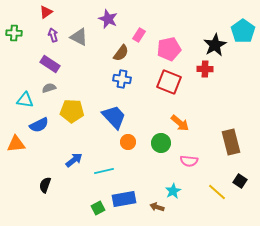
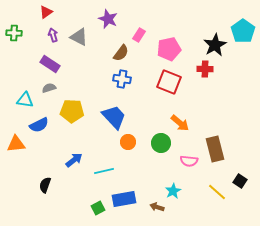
brown rectangle: moved 16 px left, 7 px down
